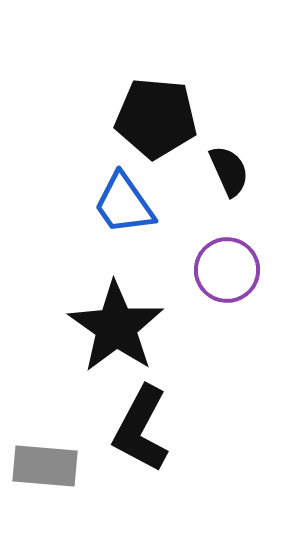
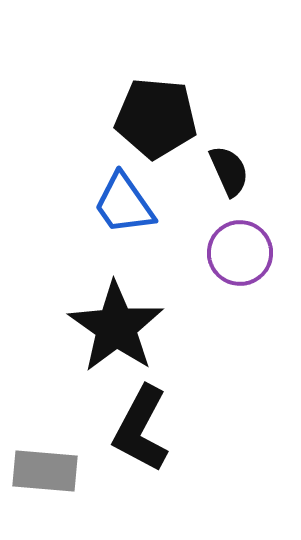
purple circle: moved 13 px right, 17 px up
gray rectangle: moved 5 px down
